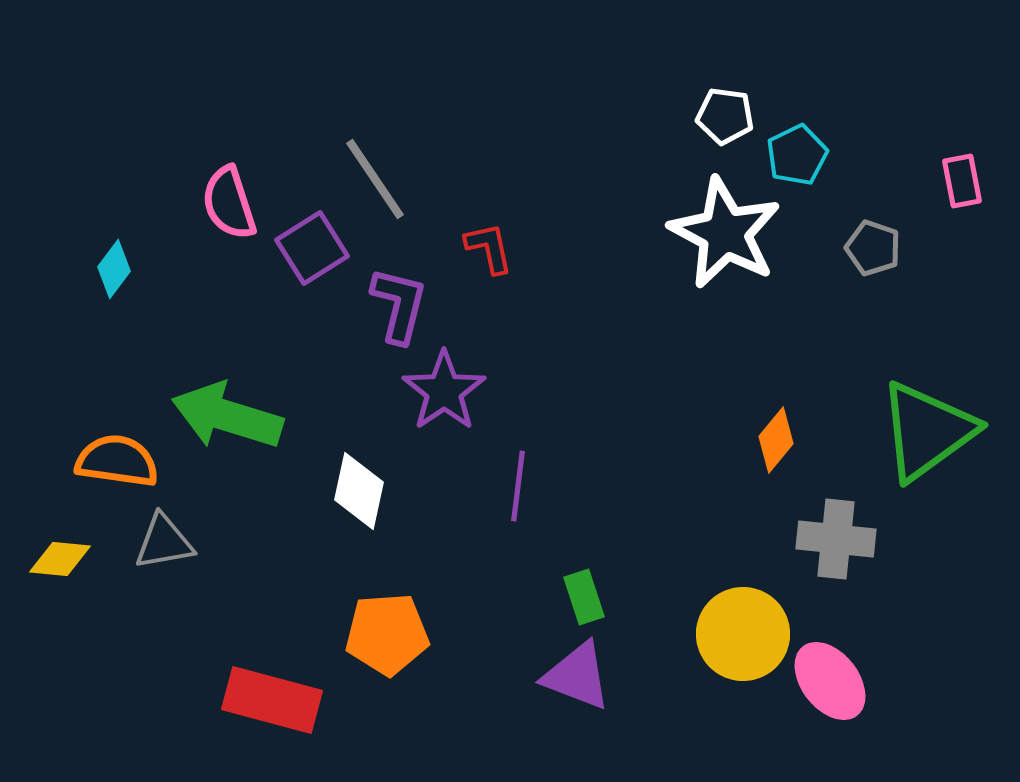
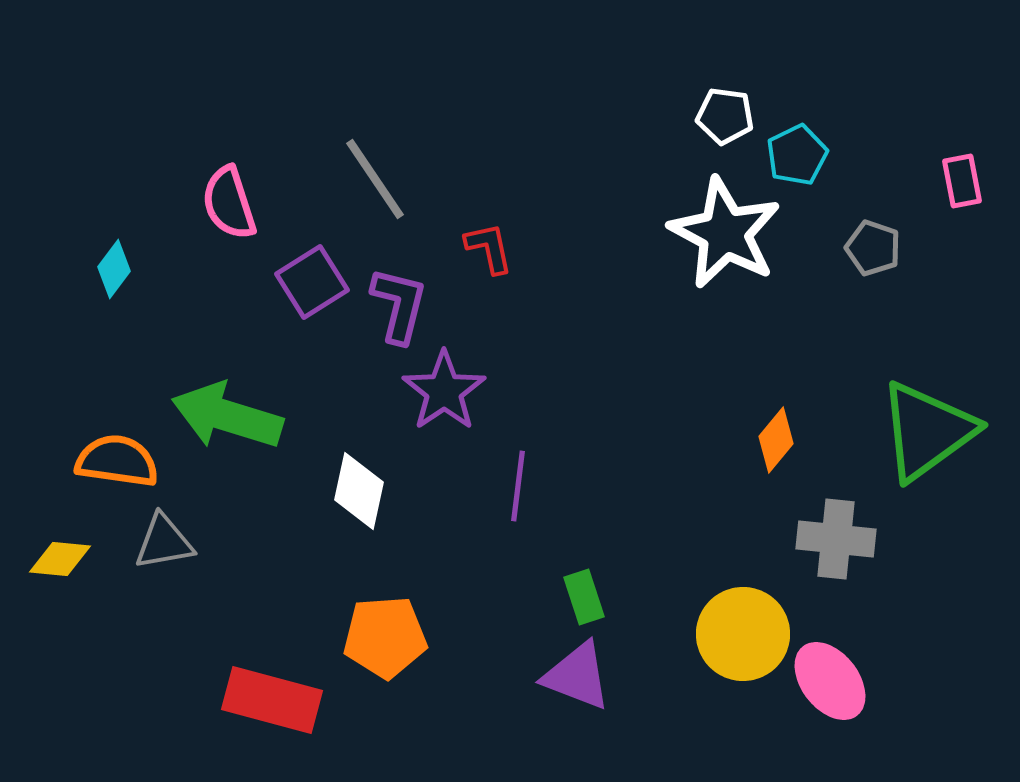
purple square: moved 34 px down
orange pentagon: moved 2 px left, 3 px down
